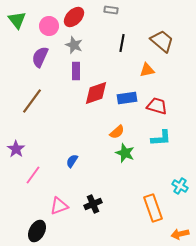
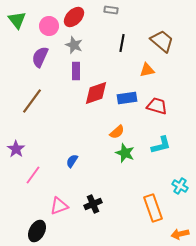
cyan L-shape: moved 7 px down; rotated 10 degrees counterclockwise
